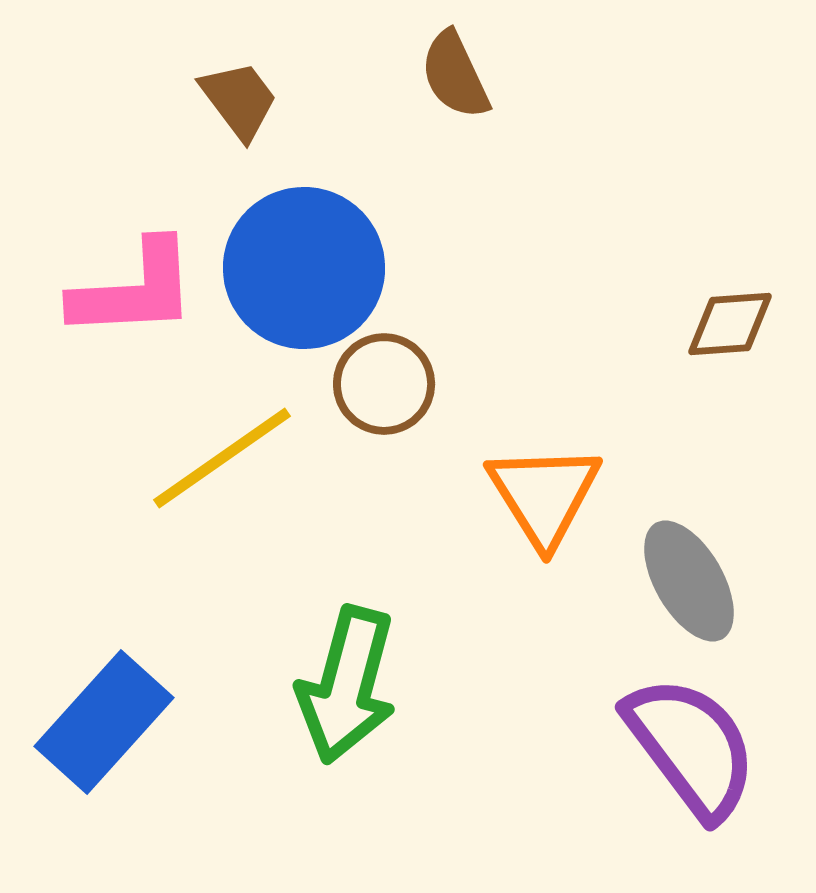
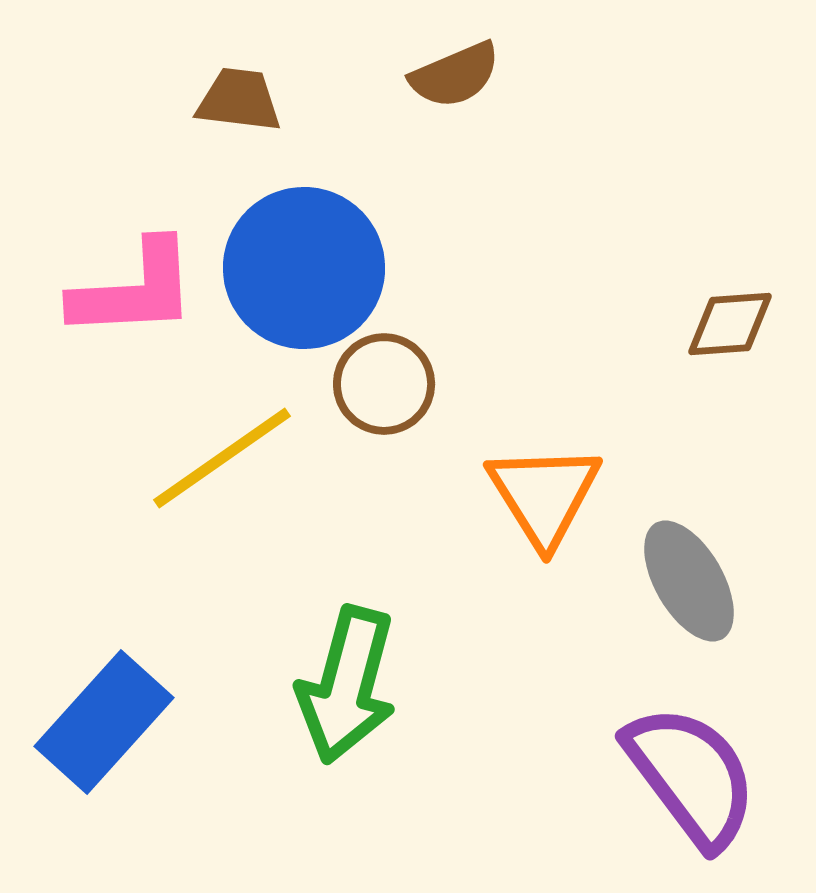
brown semicircle: rotated 88 degrees counterclockwise
brown trapezoid: rotated 46 degrees counterclockwise
purple semicircle: moved 29 px down
